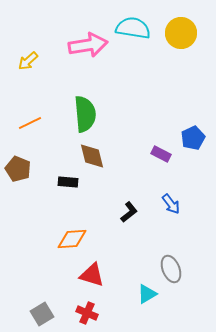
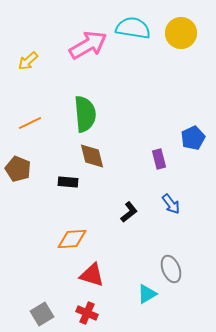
pink arrow: rotated 21 degrees counterclockwise
purple rectangle: moved 2 px left, 5 px down; rotated 48 degrees clockwise
